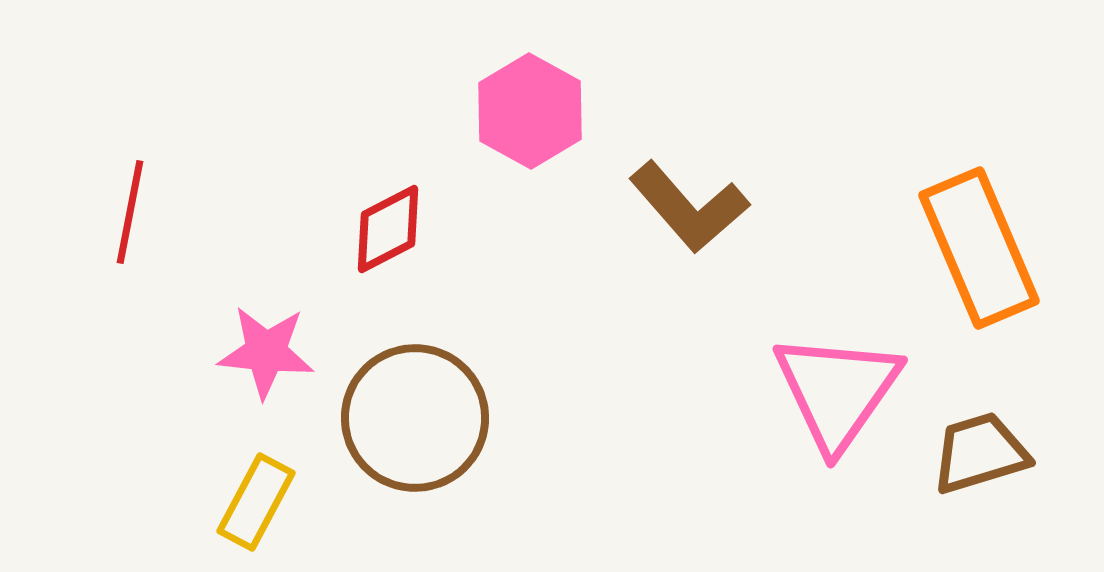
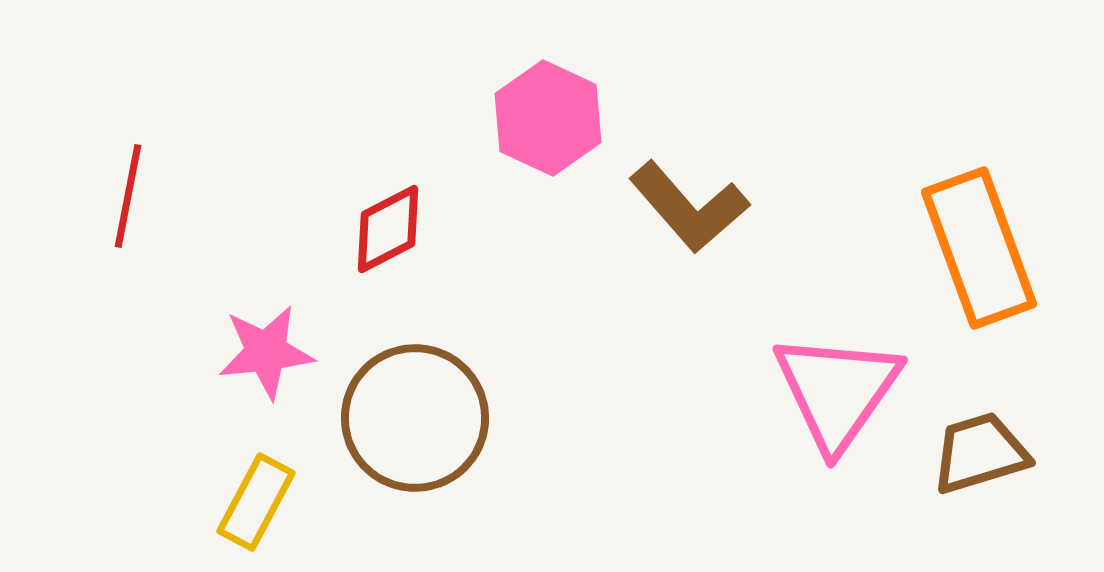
pink hexagon: moved 18 px right, 7 px down; rotated 4 degrees counterclockwise
red line: moved 2 px left, 16 px up
orange rectangle: rotated 3 degrees clockwise
pink star: rotated 12 degrees counterclockwise
